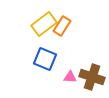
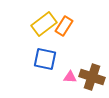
orange rectangle: moved 2 px right
blue square: rotated 10 degrees counterclockwise
